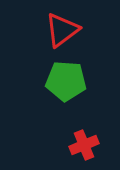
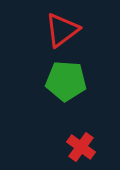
red cross: moved 3 px left, 2 px down; rotated 32 degrees counterclockwise
